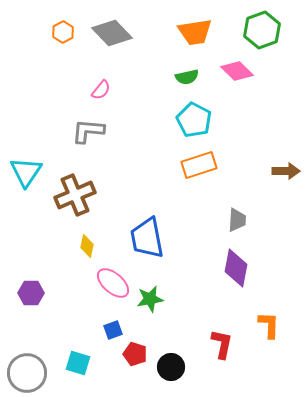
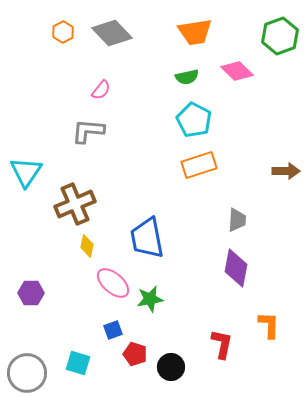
green hexagon: moved 18 px right, 6 px down
brown cross: moved 9 px down
